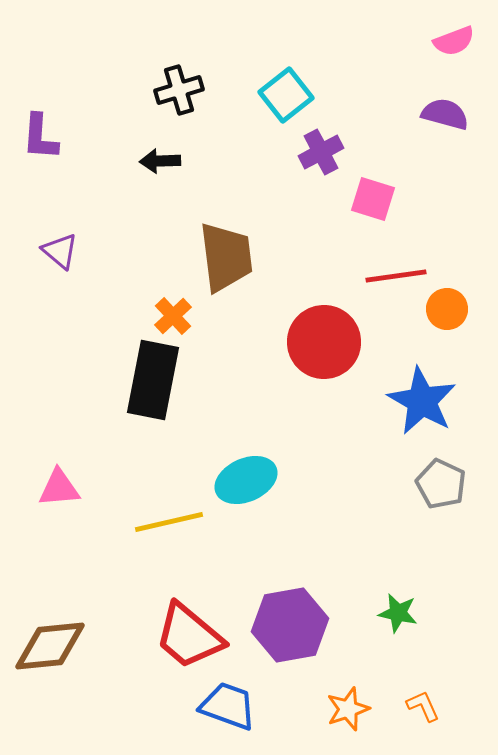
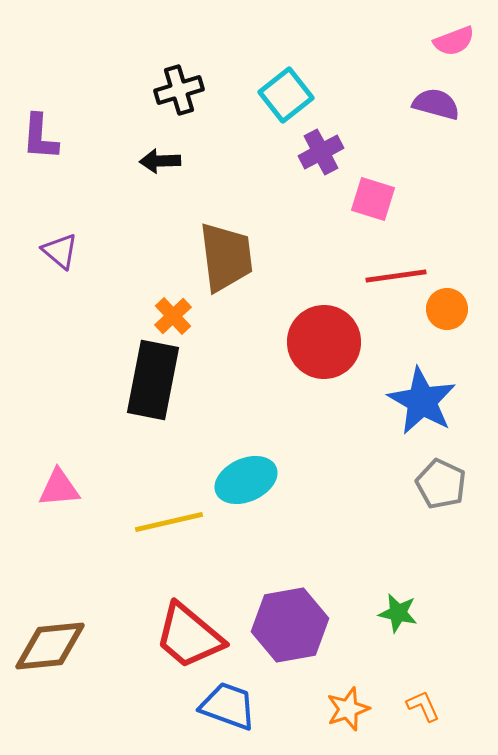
purple semicircle: moved 9 px left, 10 px up
